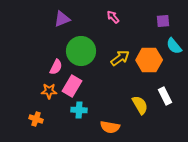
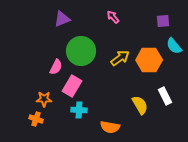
orange star: moved 5 px left, 8 px down
